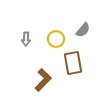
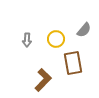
gray semicircle: moved 1 px right
gray arrow: moved 1 px right, 1 px down
